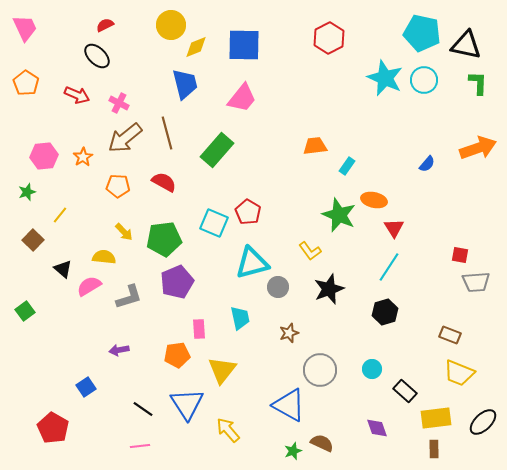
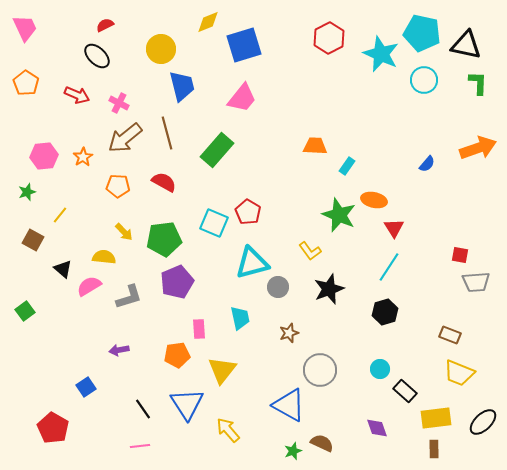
yellow circle at (171, 25): moved 10 px left, 24 px down
blue square at (244, 45): rotated 18 degrees counterclockwise
yellow diamond at (196, 47): moved 12 px right, 25 px up
cyan star at (385, 78): moved 4 px left, 24 px up
blue trapezoid at (185, 84): moved 3 px left, 2 px down
orange trapezoid at (315, 146): rotated 10 degrees clockwise
brown square at (33, 240): rotated 15 degrees counterclockwise
cyan circle at (372, 369): moved 8 px right
black line at (143, 409): rotated 20 degrees clockwise
